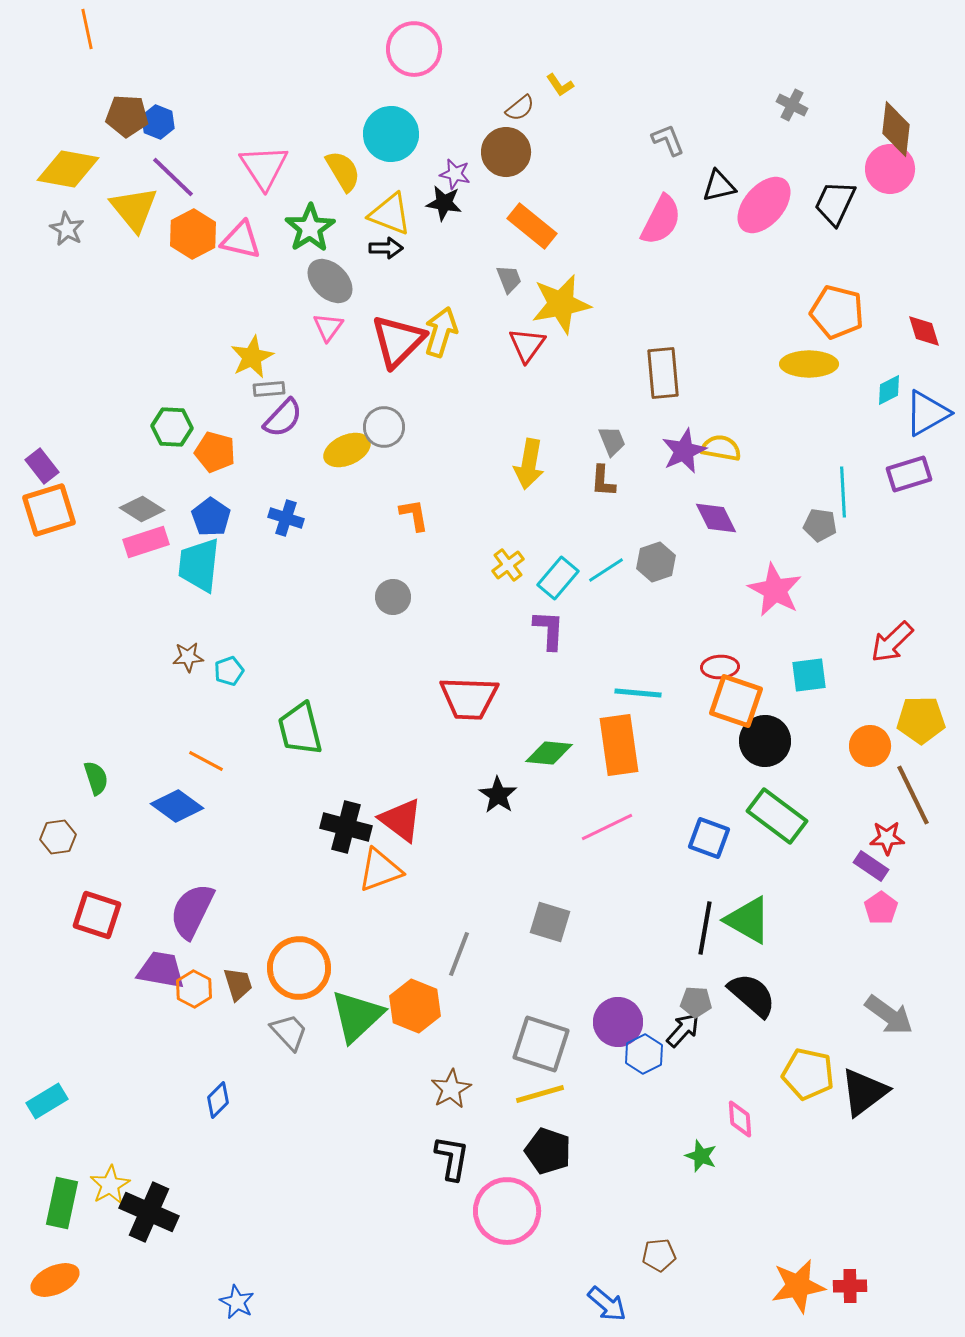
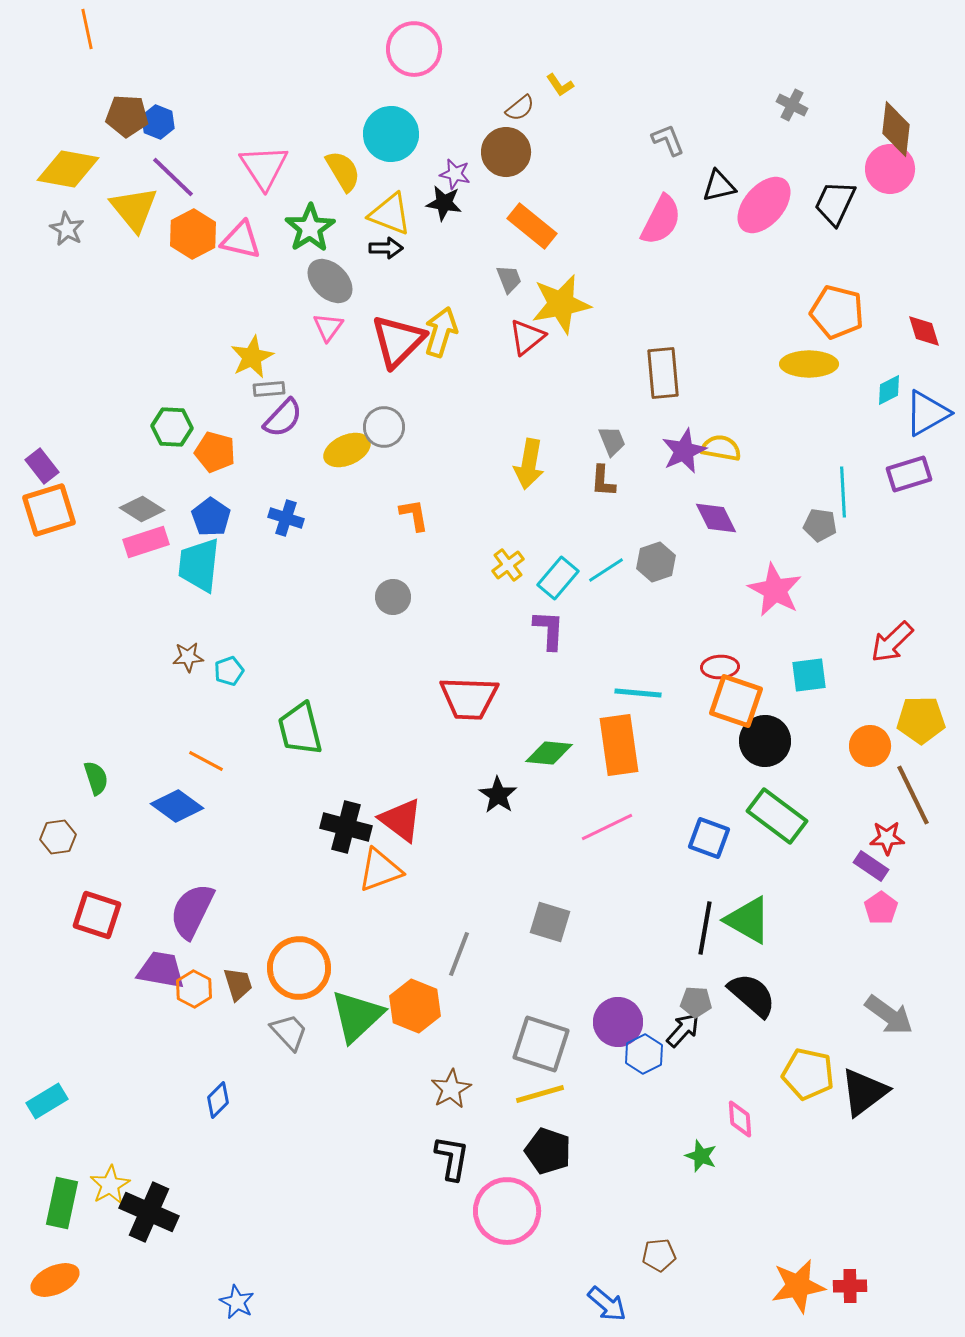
red triangle at (527, 345): moved 8 px up; rotated 15 degrees clockwise
